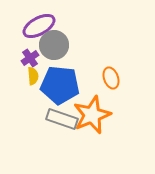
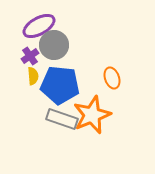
purple cross: moved 2 px up
orange ellipse: moved 1 px right
